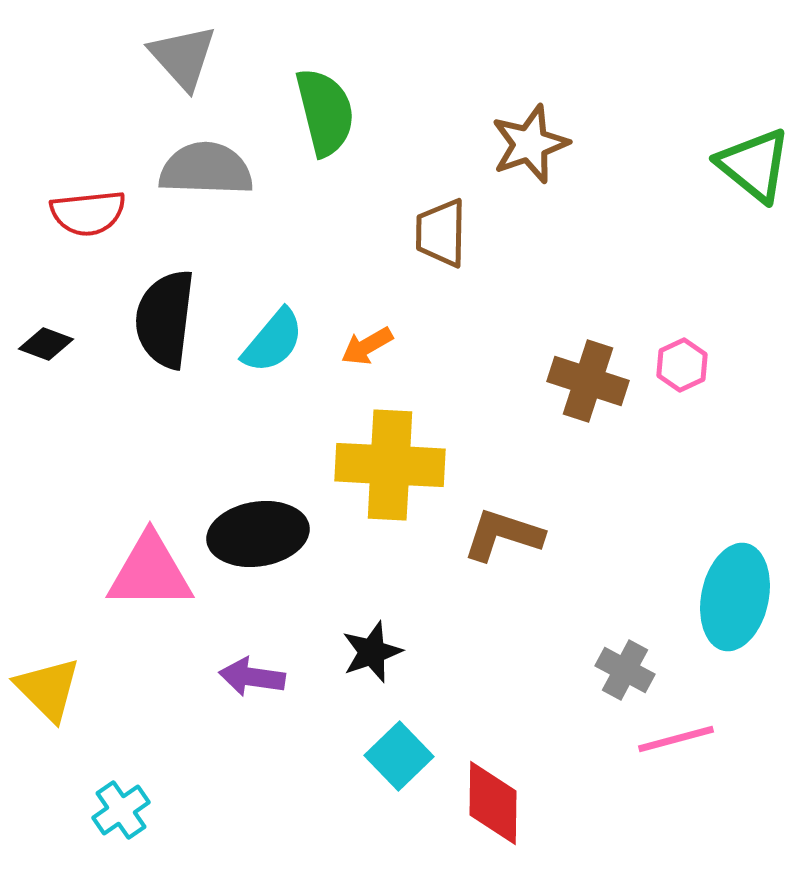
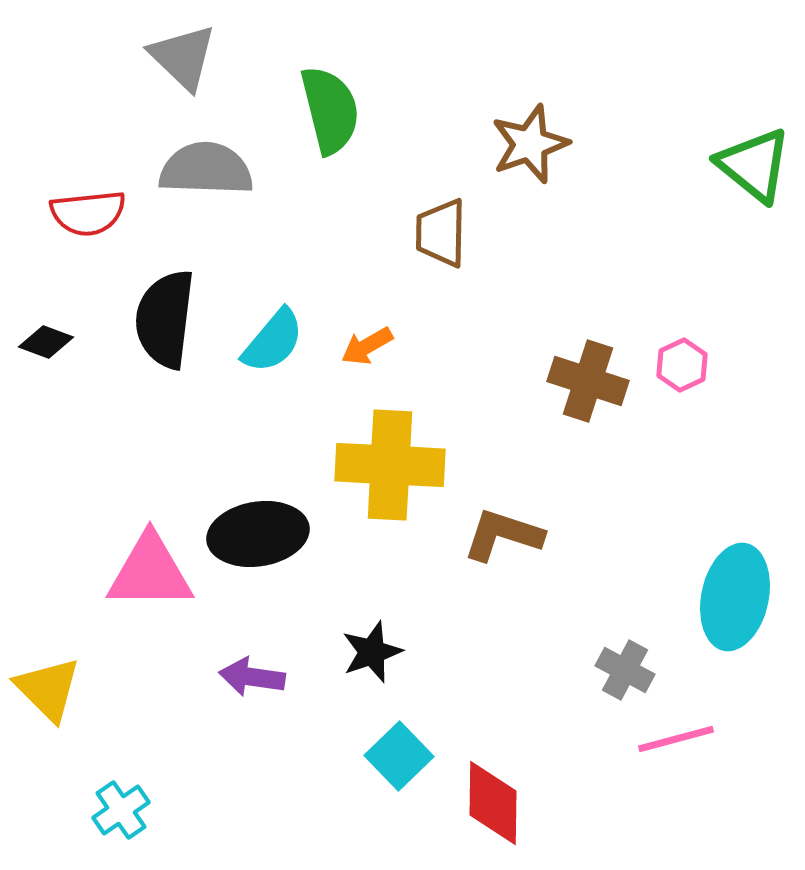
gray triangle: rotated 4 degrees counterclockwise
green semicircle: moved 5 px right, 2 px up
black diamond: moved 2 px up
